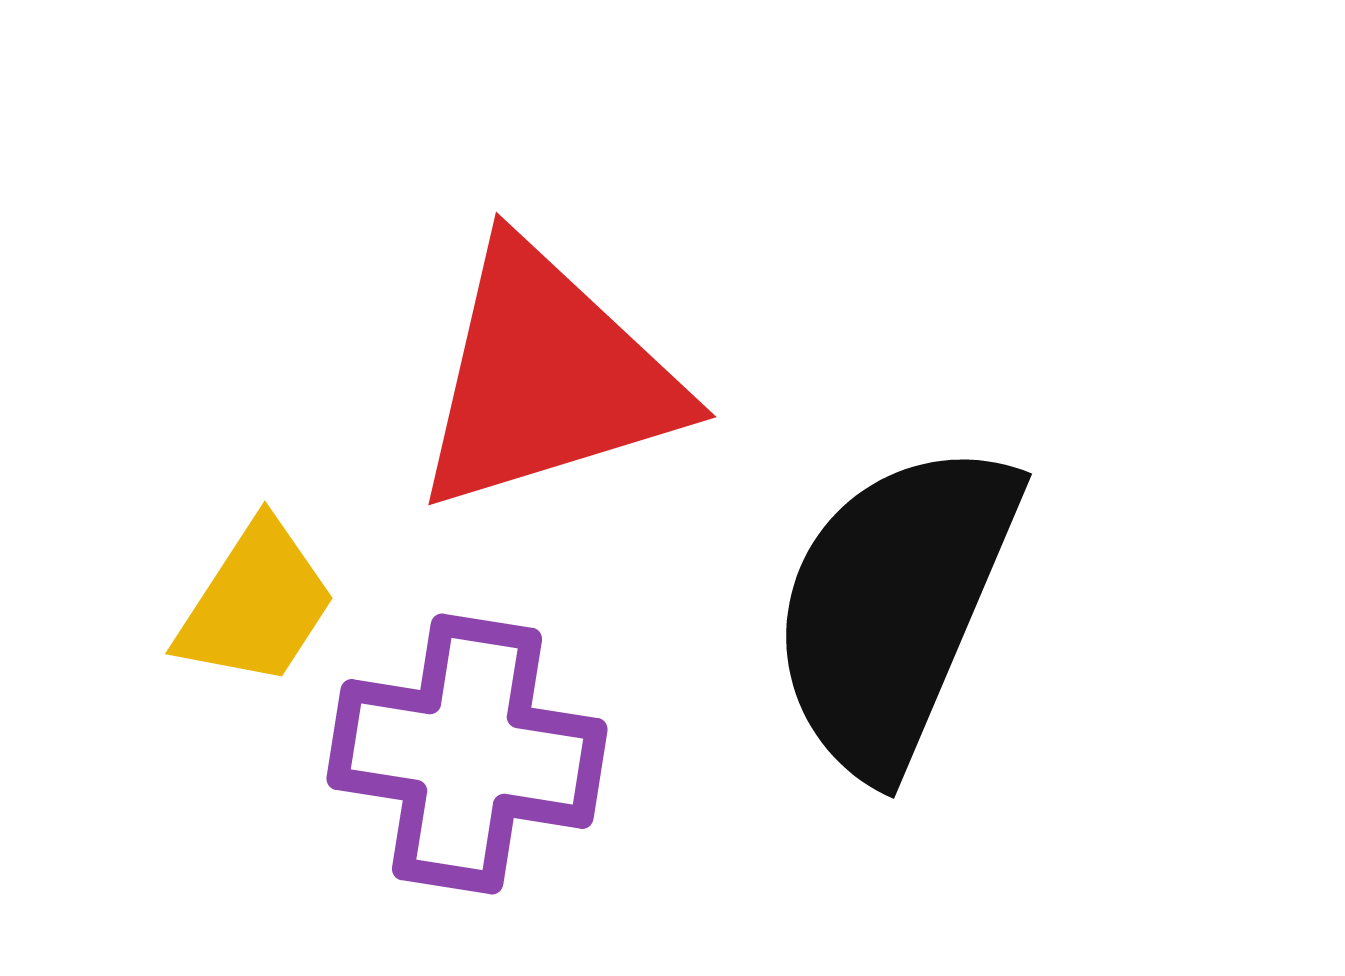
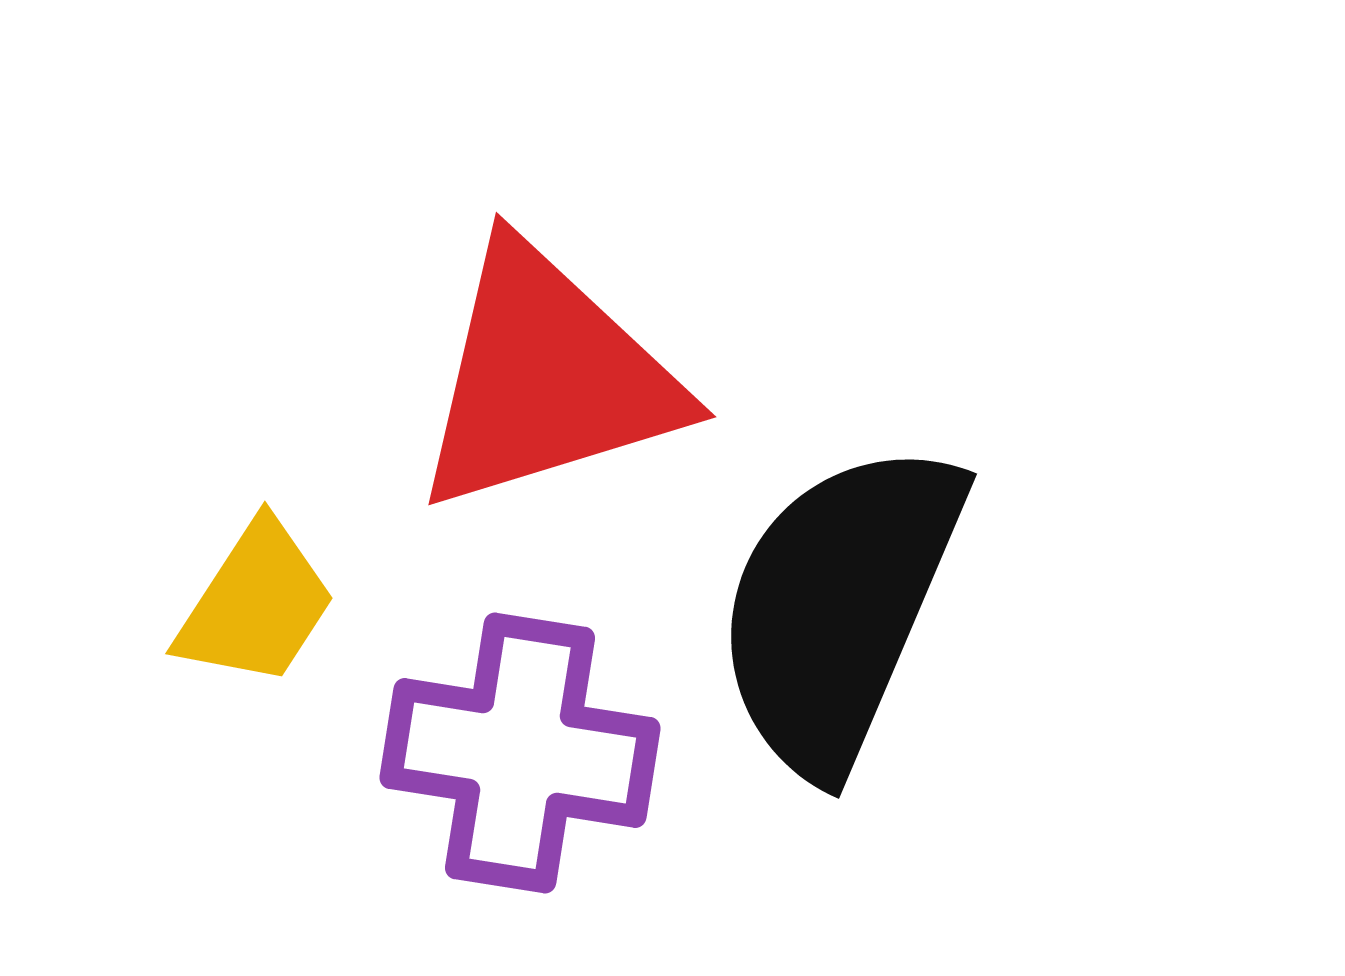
black semicircle: moved 55 px left
purple cross: moved 53 px right, 1 px up
